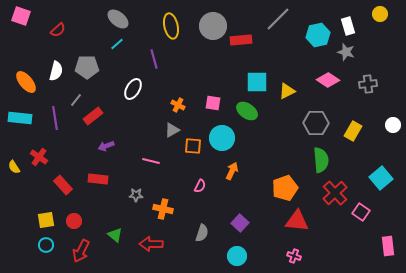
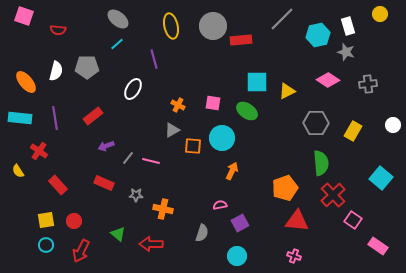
pink square at (21, 16): moved 3 px right
gray line at (278, 19): moved 4 px right
red semicircle at (58, 30): rotated 49 degrees clockwise
gray line at (76, 100): moved 52 px right, 58 px down
red cross at (39, 157): moved 6 px up
green semicircle at (321, 160): moved 3 px down
yellow semicircle at (14, 167): moved 4 px right, 4 px down
cyan square at (381, 178): rotated 10 degrees counterclockwise
red rectangle at (98, 179): moved 6 px right, 4 px down; rotated 18 degrees clockwise
red rectangle at (63, 185): moved 5 px left
pink semicircle at (200, 186): moved 20 px right, 19 px down; rotated 128 degrees counterclockwise
red cross at (335, 193): moved 2 px left, 2 px down
pink square at (361, 212): moved 8 px left, 8 px down
purple square at (240, 223): rotated 18 degrees clockwise
green triangle at (115, 235): moved 3 px right, 1 px up
pink rectangle at (388, 246): moved 10 px left; rotated 48 degrees counterclockwise
